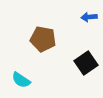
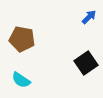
blue arrow: rotated 140 degrees clockwise
brown pentagon: moved 21 px left
